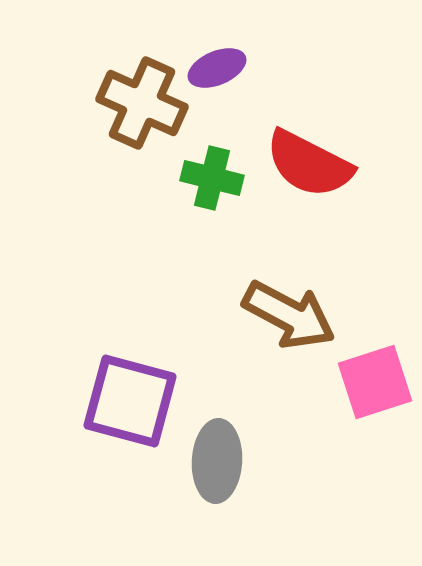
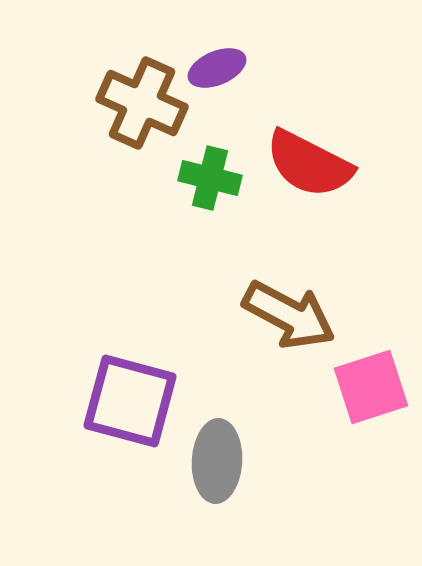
green cross: moved 2 px left
pink square: moved 4 px left, 5 px down
